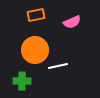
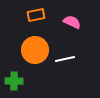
pink semicircle: rotated 132 degrees counterclockwise
white line: moved 7 px right, 7 px up
green cross: moved 8 px left
